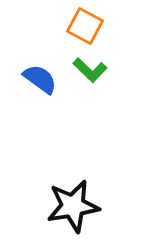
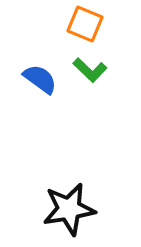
orange square: moved 2 px up; rotated 6 degrees counterclockwise
black star: moved 4 px left, 3 px down
